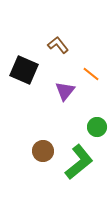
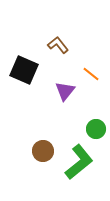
green circle: moved 1 px left, 2 px down
